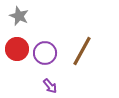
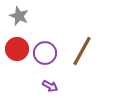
purple arrow: rotated 21 degrees counterclockwise
